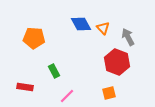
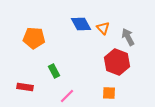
orange square: rotated 16 degrees clockwise
